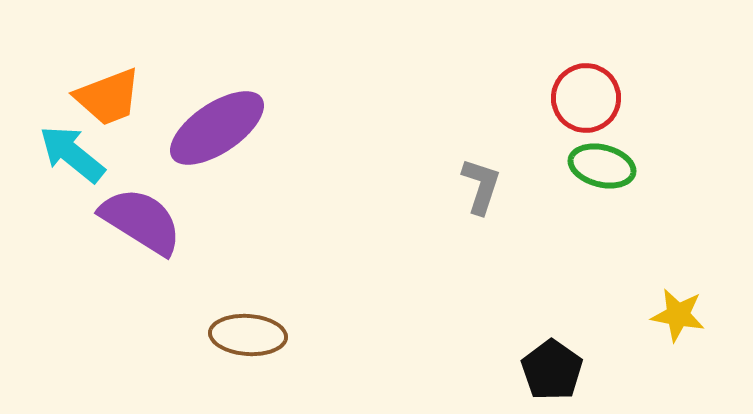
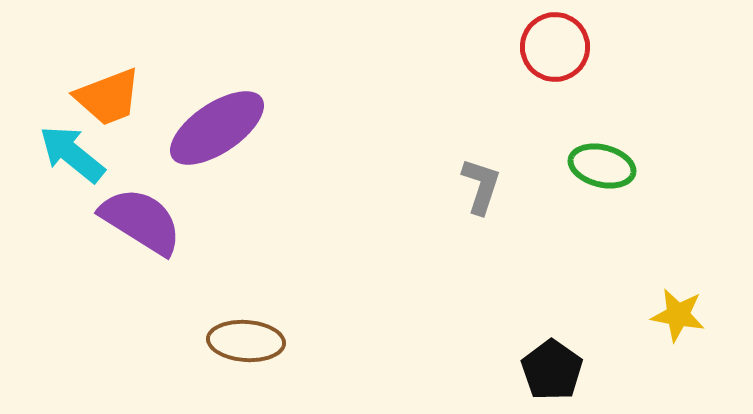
red circle: moved 31 px left, 51 px up
brown ellipse: moved 2 px left, 6 px down
